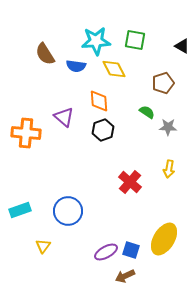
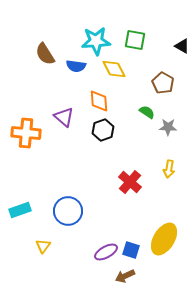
brown pentagon: rotated 25 degrees counterclockwise
